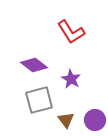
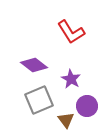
gray square: rotated 8 degrees counterclockwise
purple circle: moved 8 px left, 14 px up
